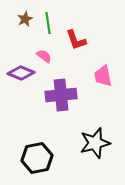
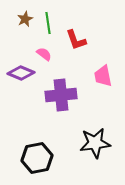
pink semicircle: moved 2 px up
black star: rotated 8 degrees clockwise
